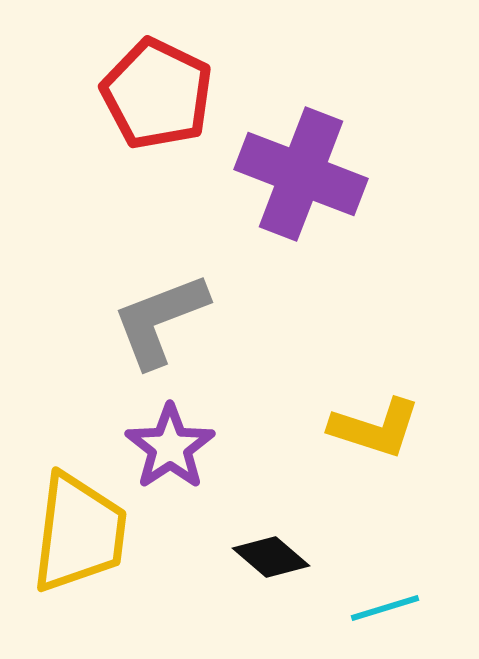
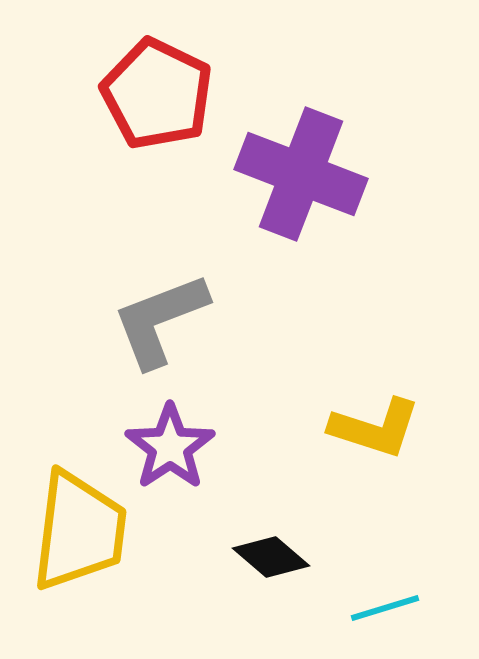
yellow trapezoid: moved 2 px up
